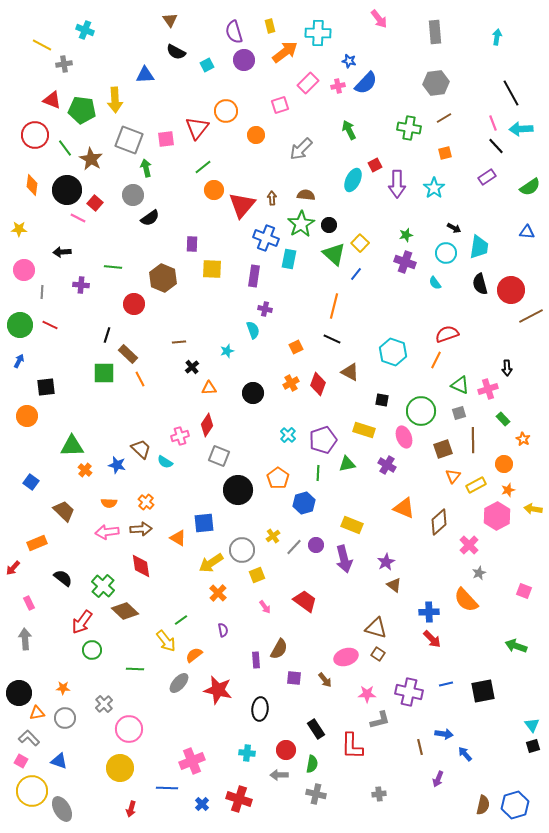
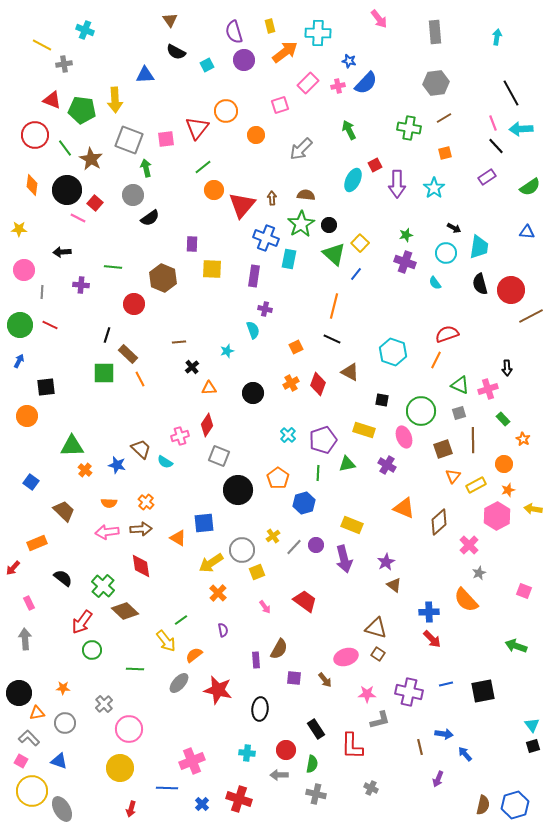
yellow square at (257, 575): moved 3 px up
gray circle at (65, 718): moved 5 px down
gray cross at (379, 794): moved 8 px left, 6 px up; rotated 32 degrees clockwise
